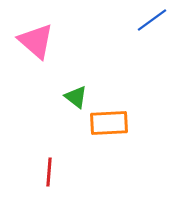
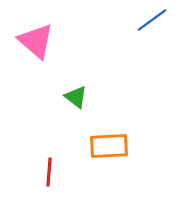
orange rectangle: moved 23 px down
